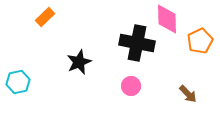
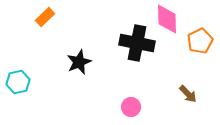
pink circle: moved 21 px down
